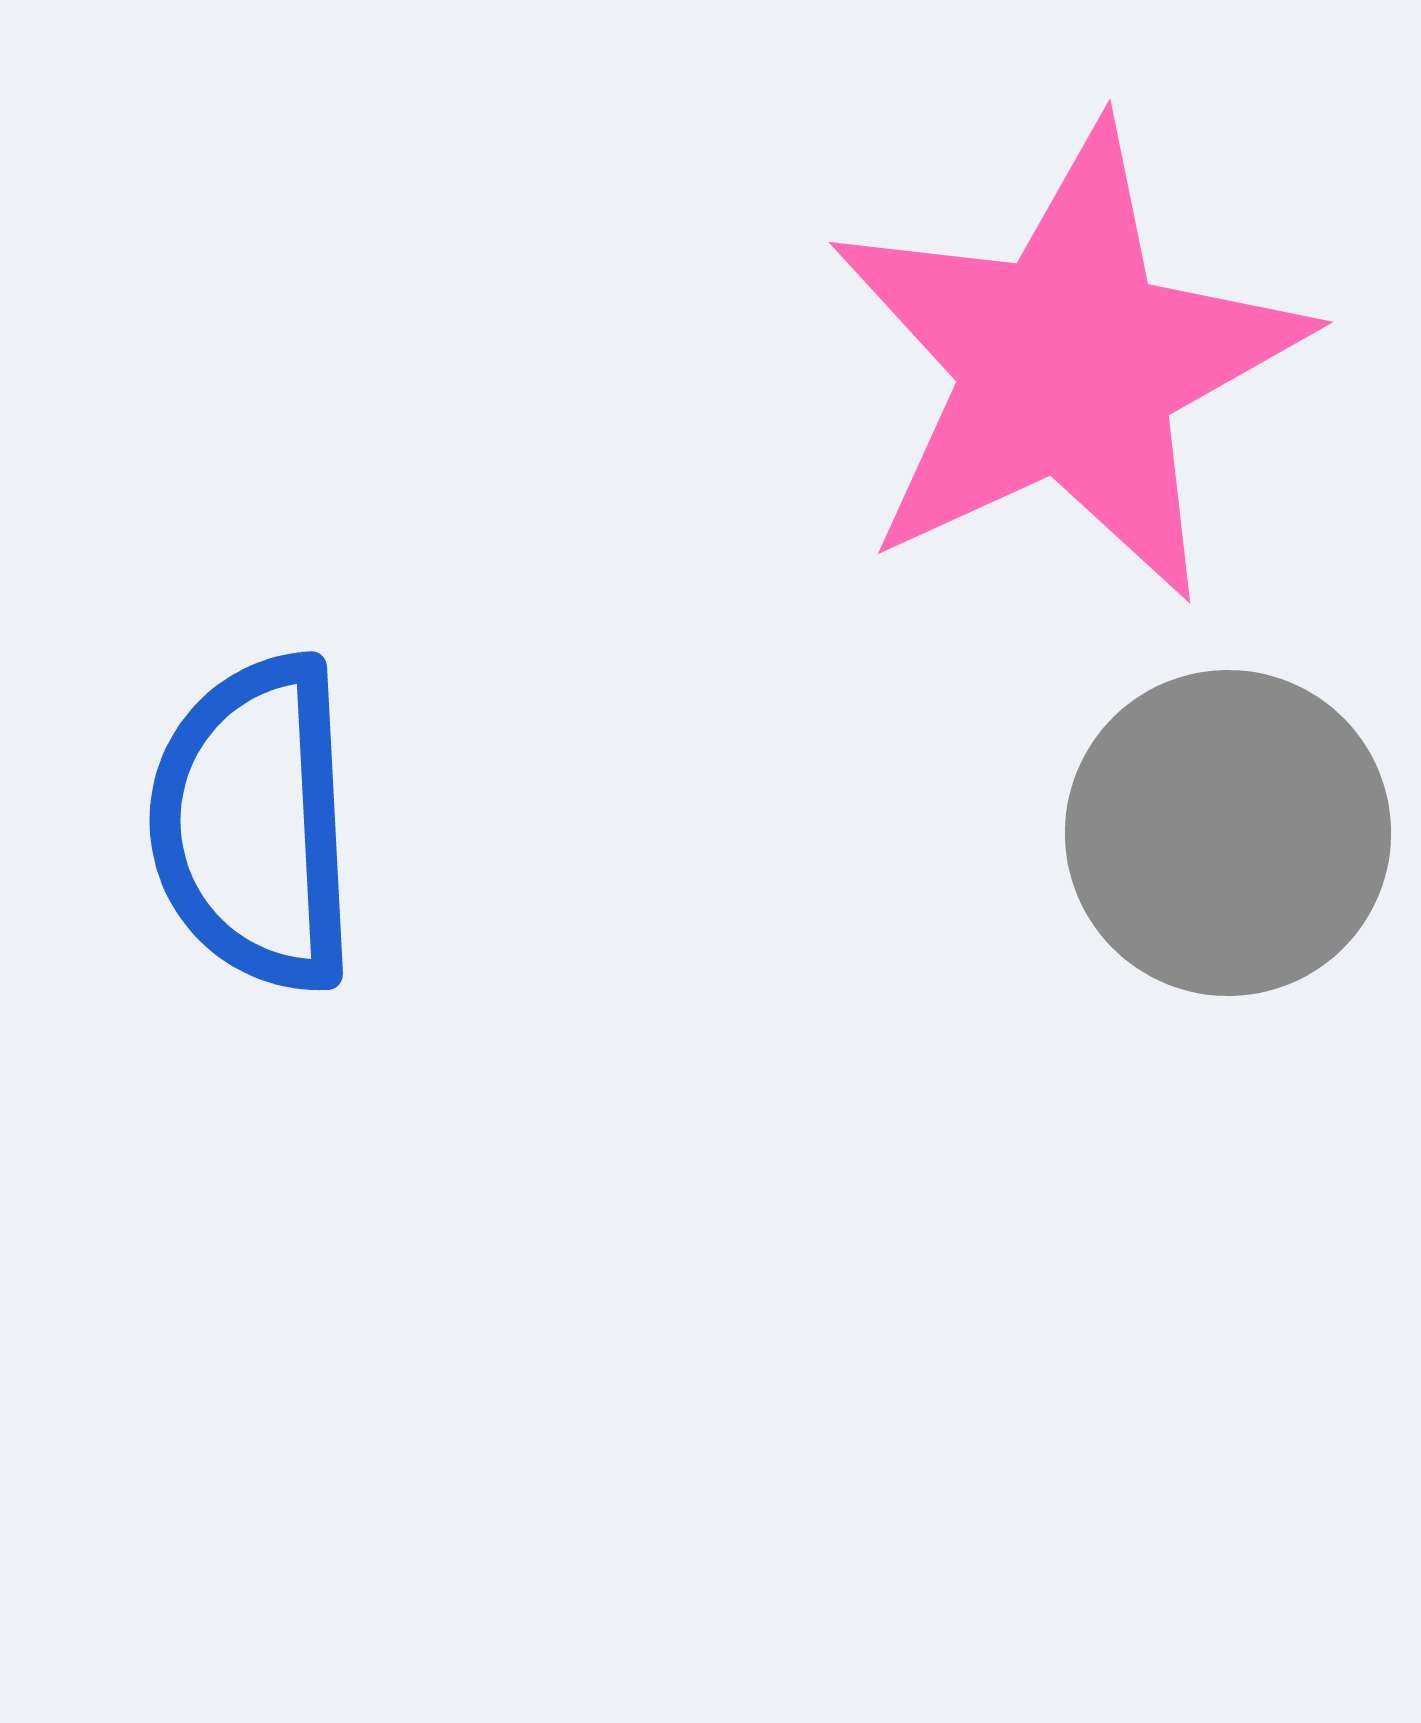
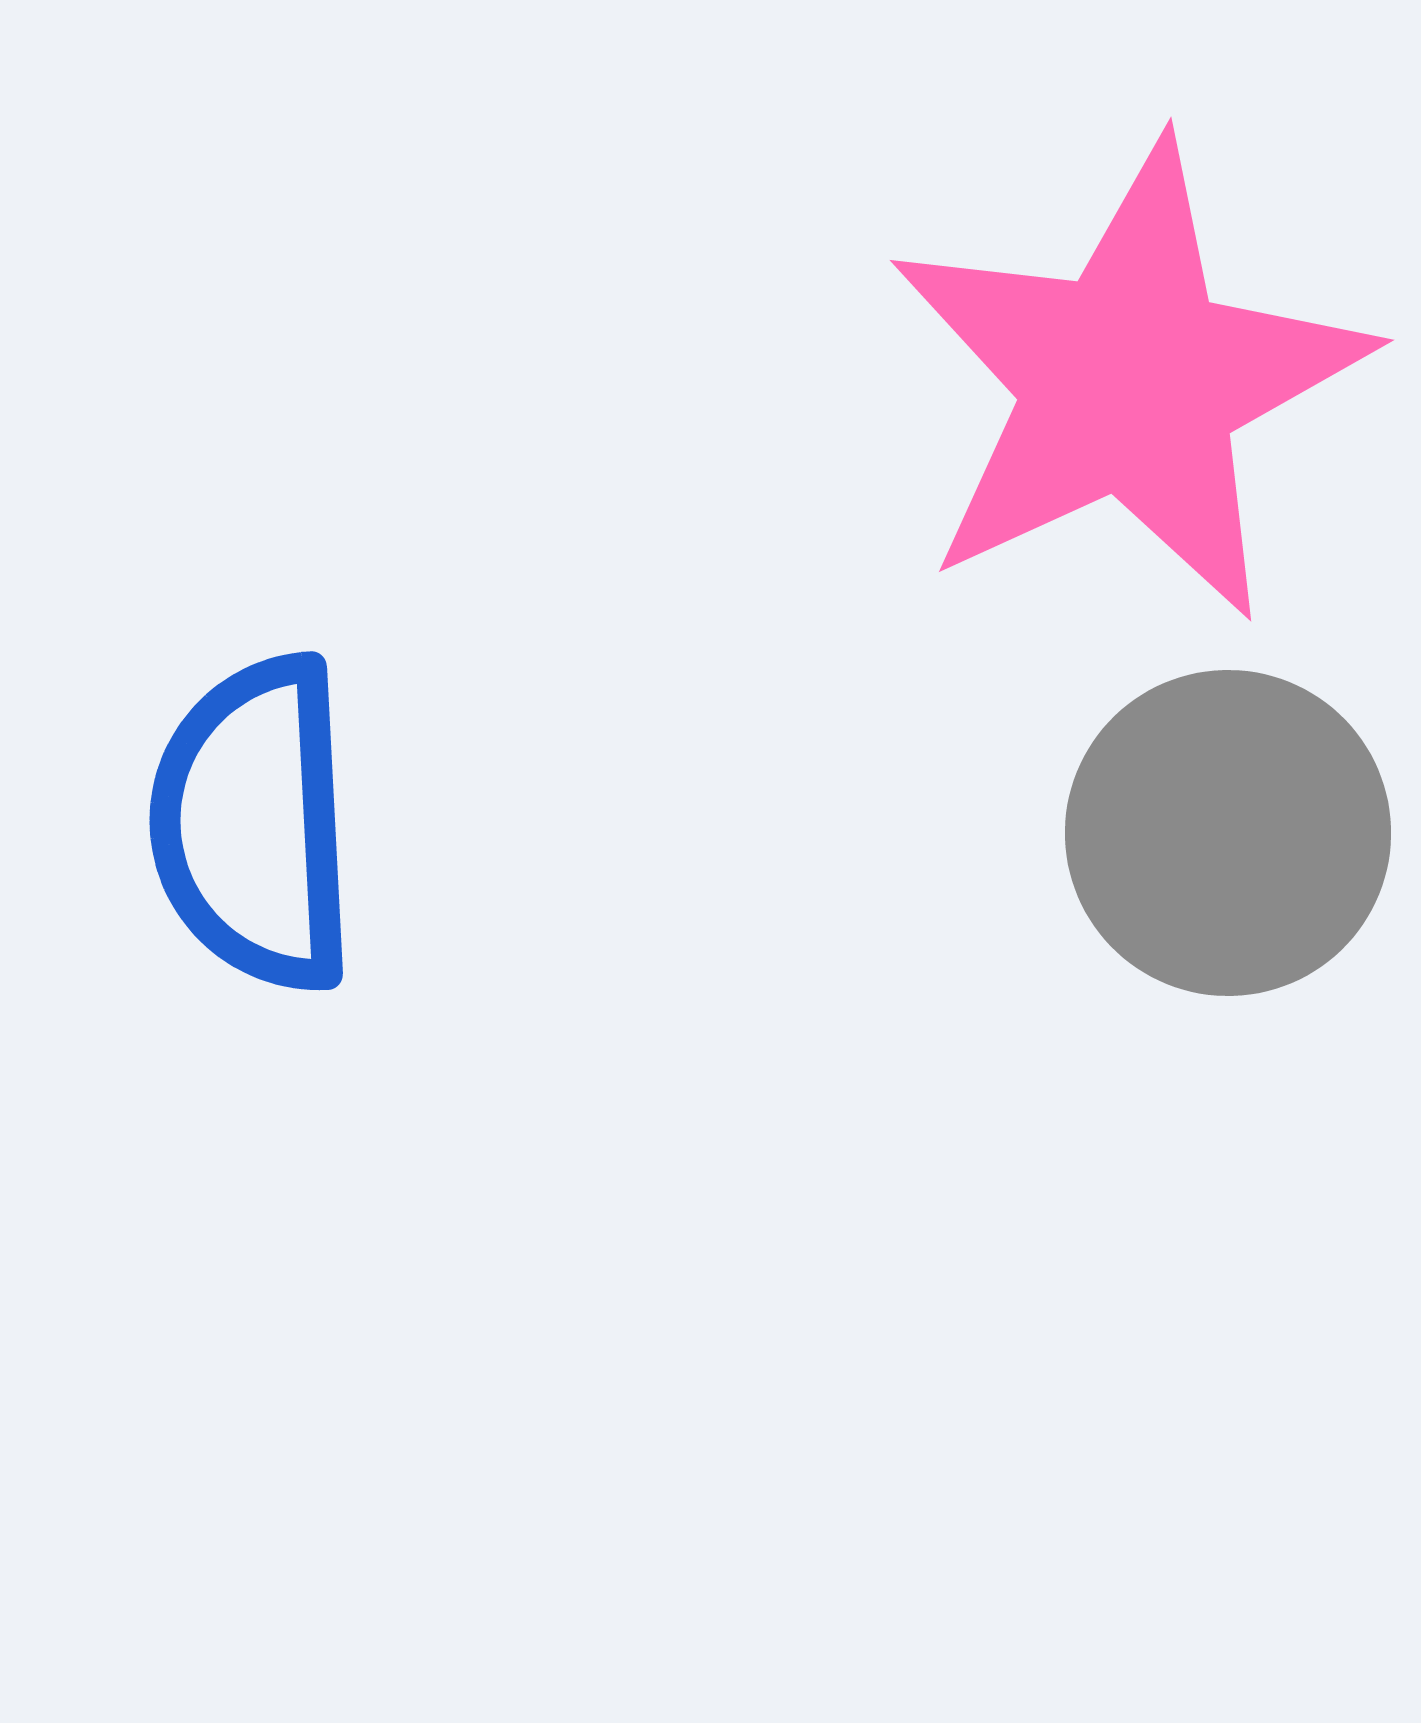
pink star: moved 61 px right, 18 px down
